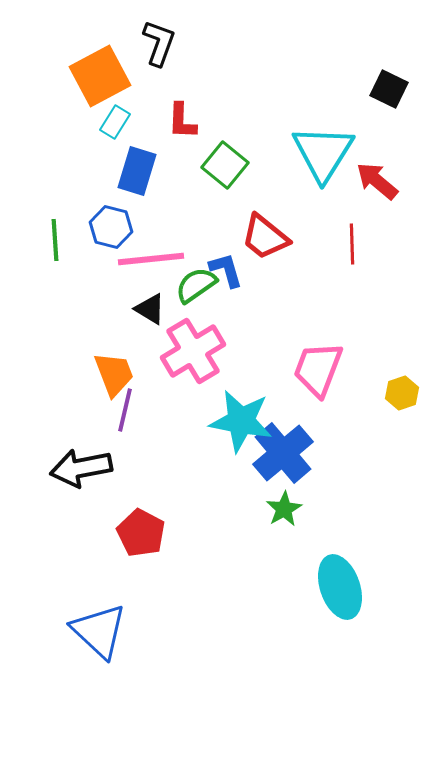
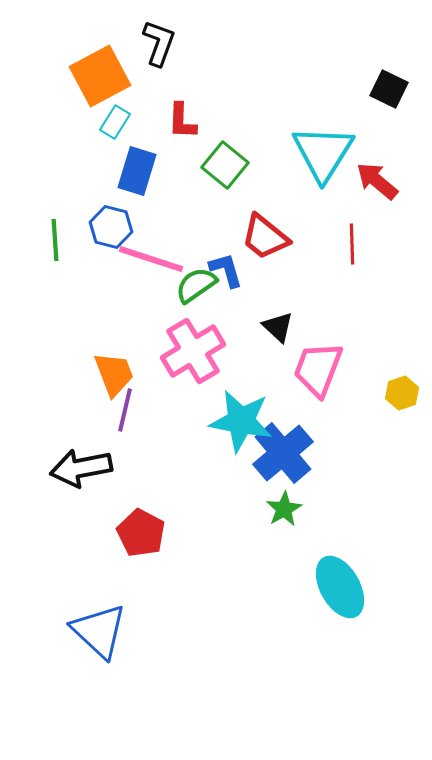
pink line: rotated 24 degrees clockwise
black triangle: moved 128 px right, 18 px down; rotated 12 degrees clockwise
cyan ellipse: rotated 10 degrees counterclockwise
